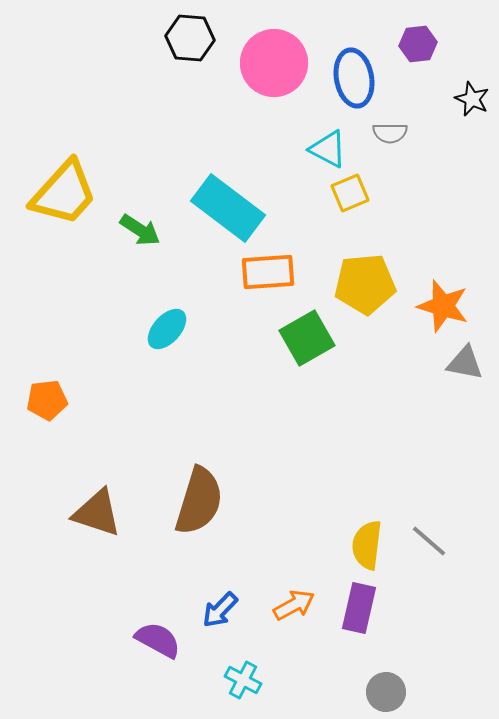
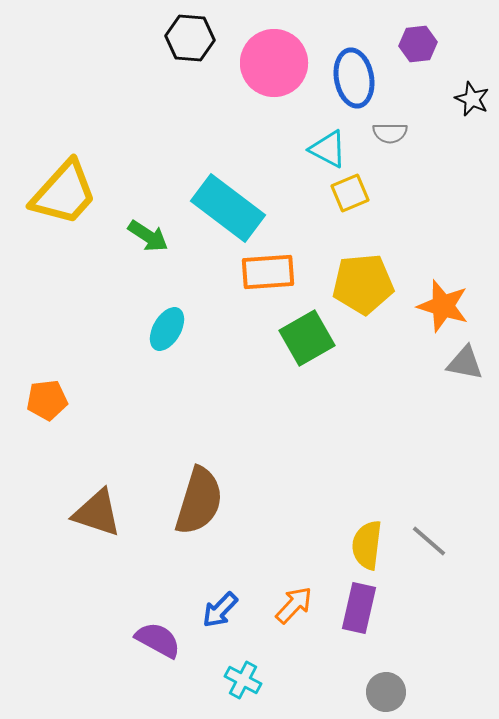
green arrow: moved 8 px right, 6 px down
yellow pentagon: moved 2 px left
cyan ellipse: rotated 12 degrees counterclockwise
orange arrow: rotated 18 degrees counterclockwise
